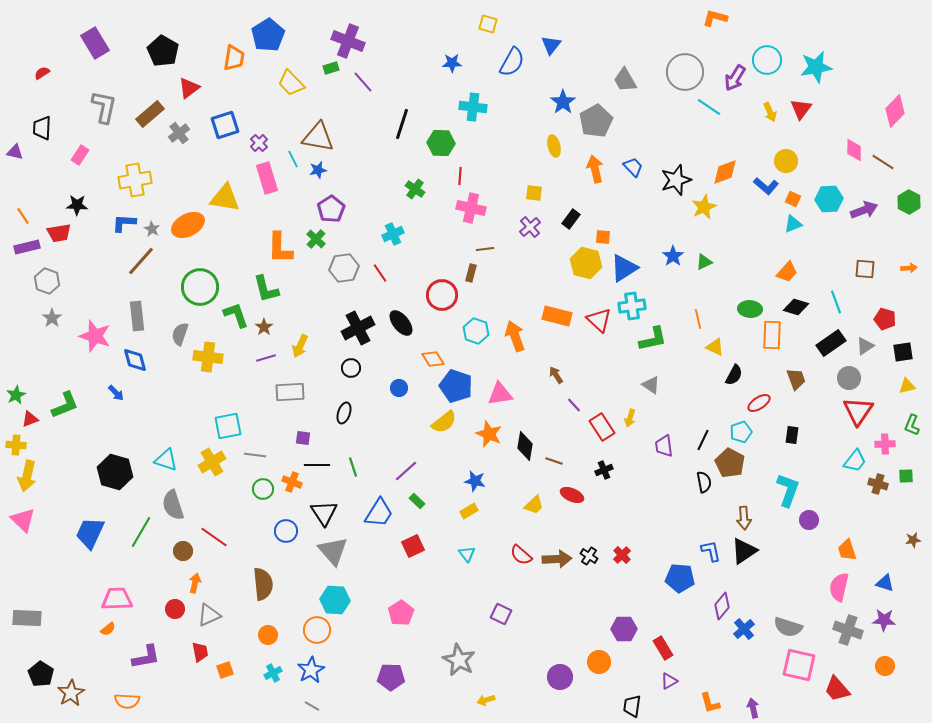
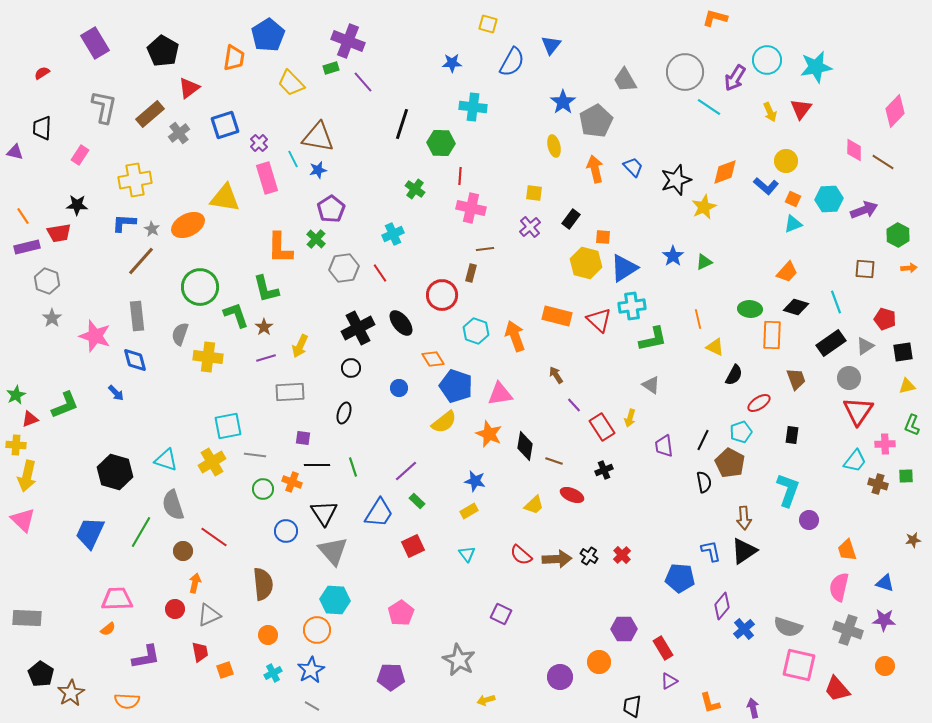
green hexagon at (909, 202): moved 11 px left, 33 px down
